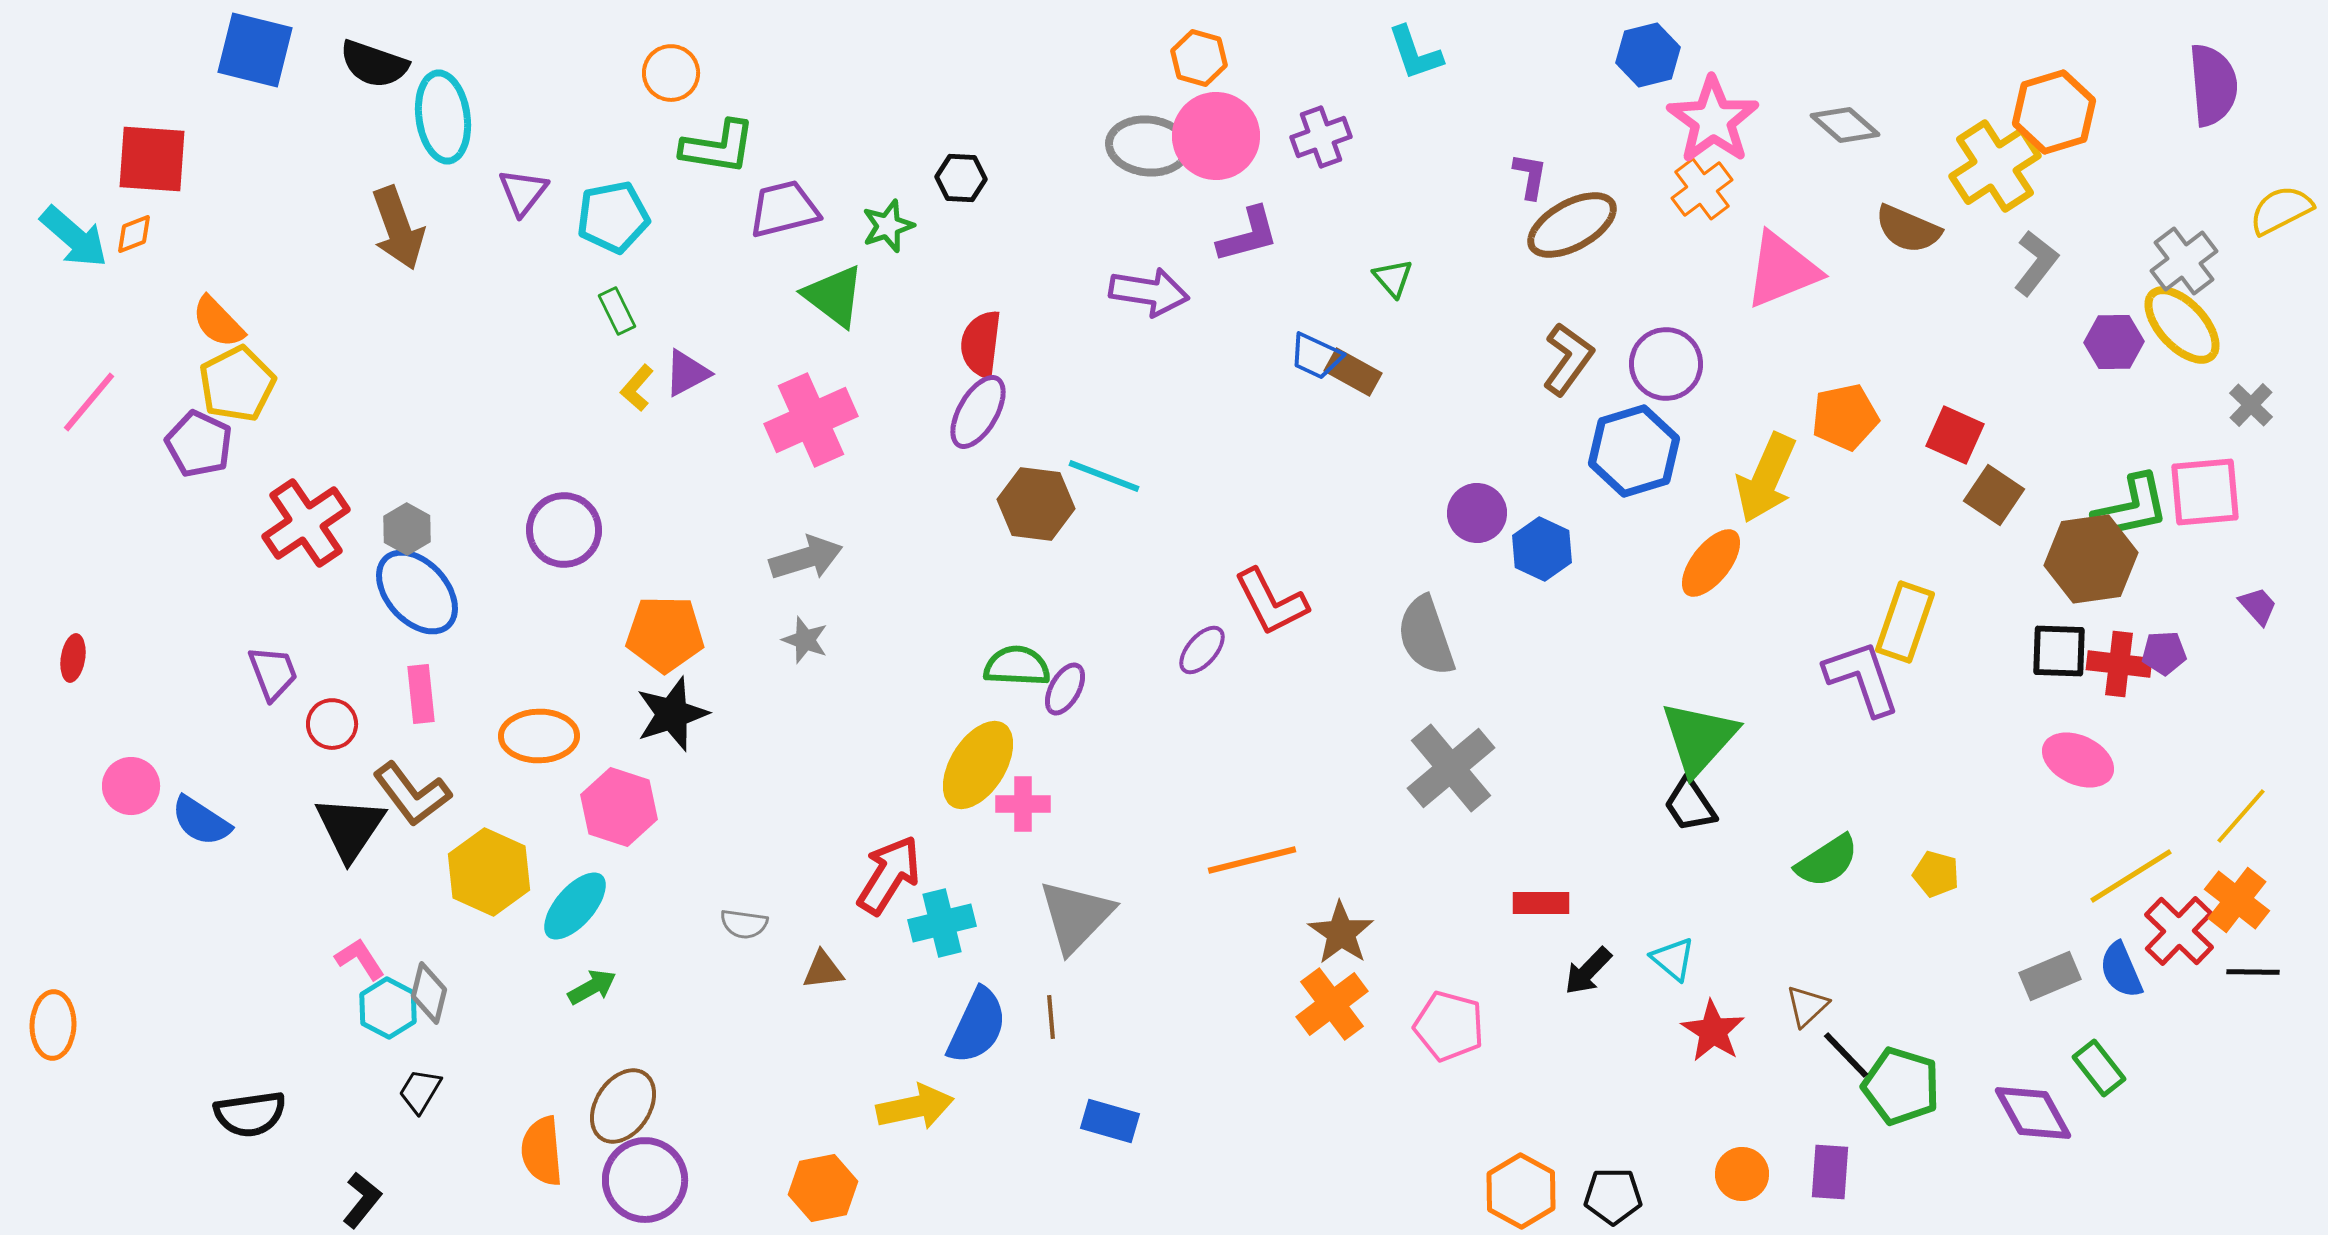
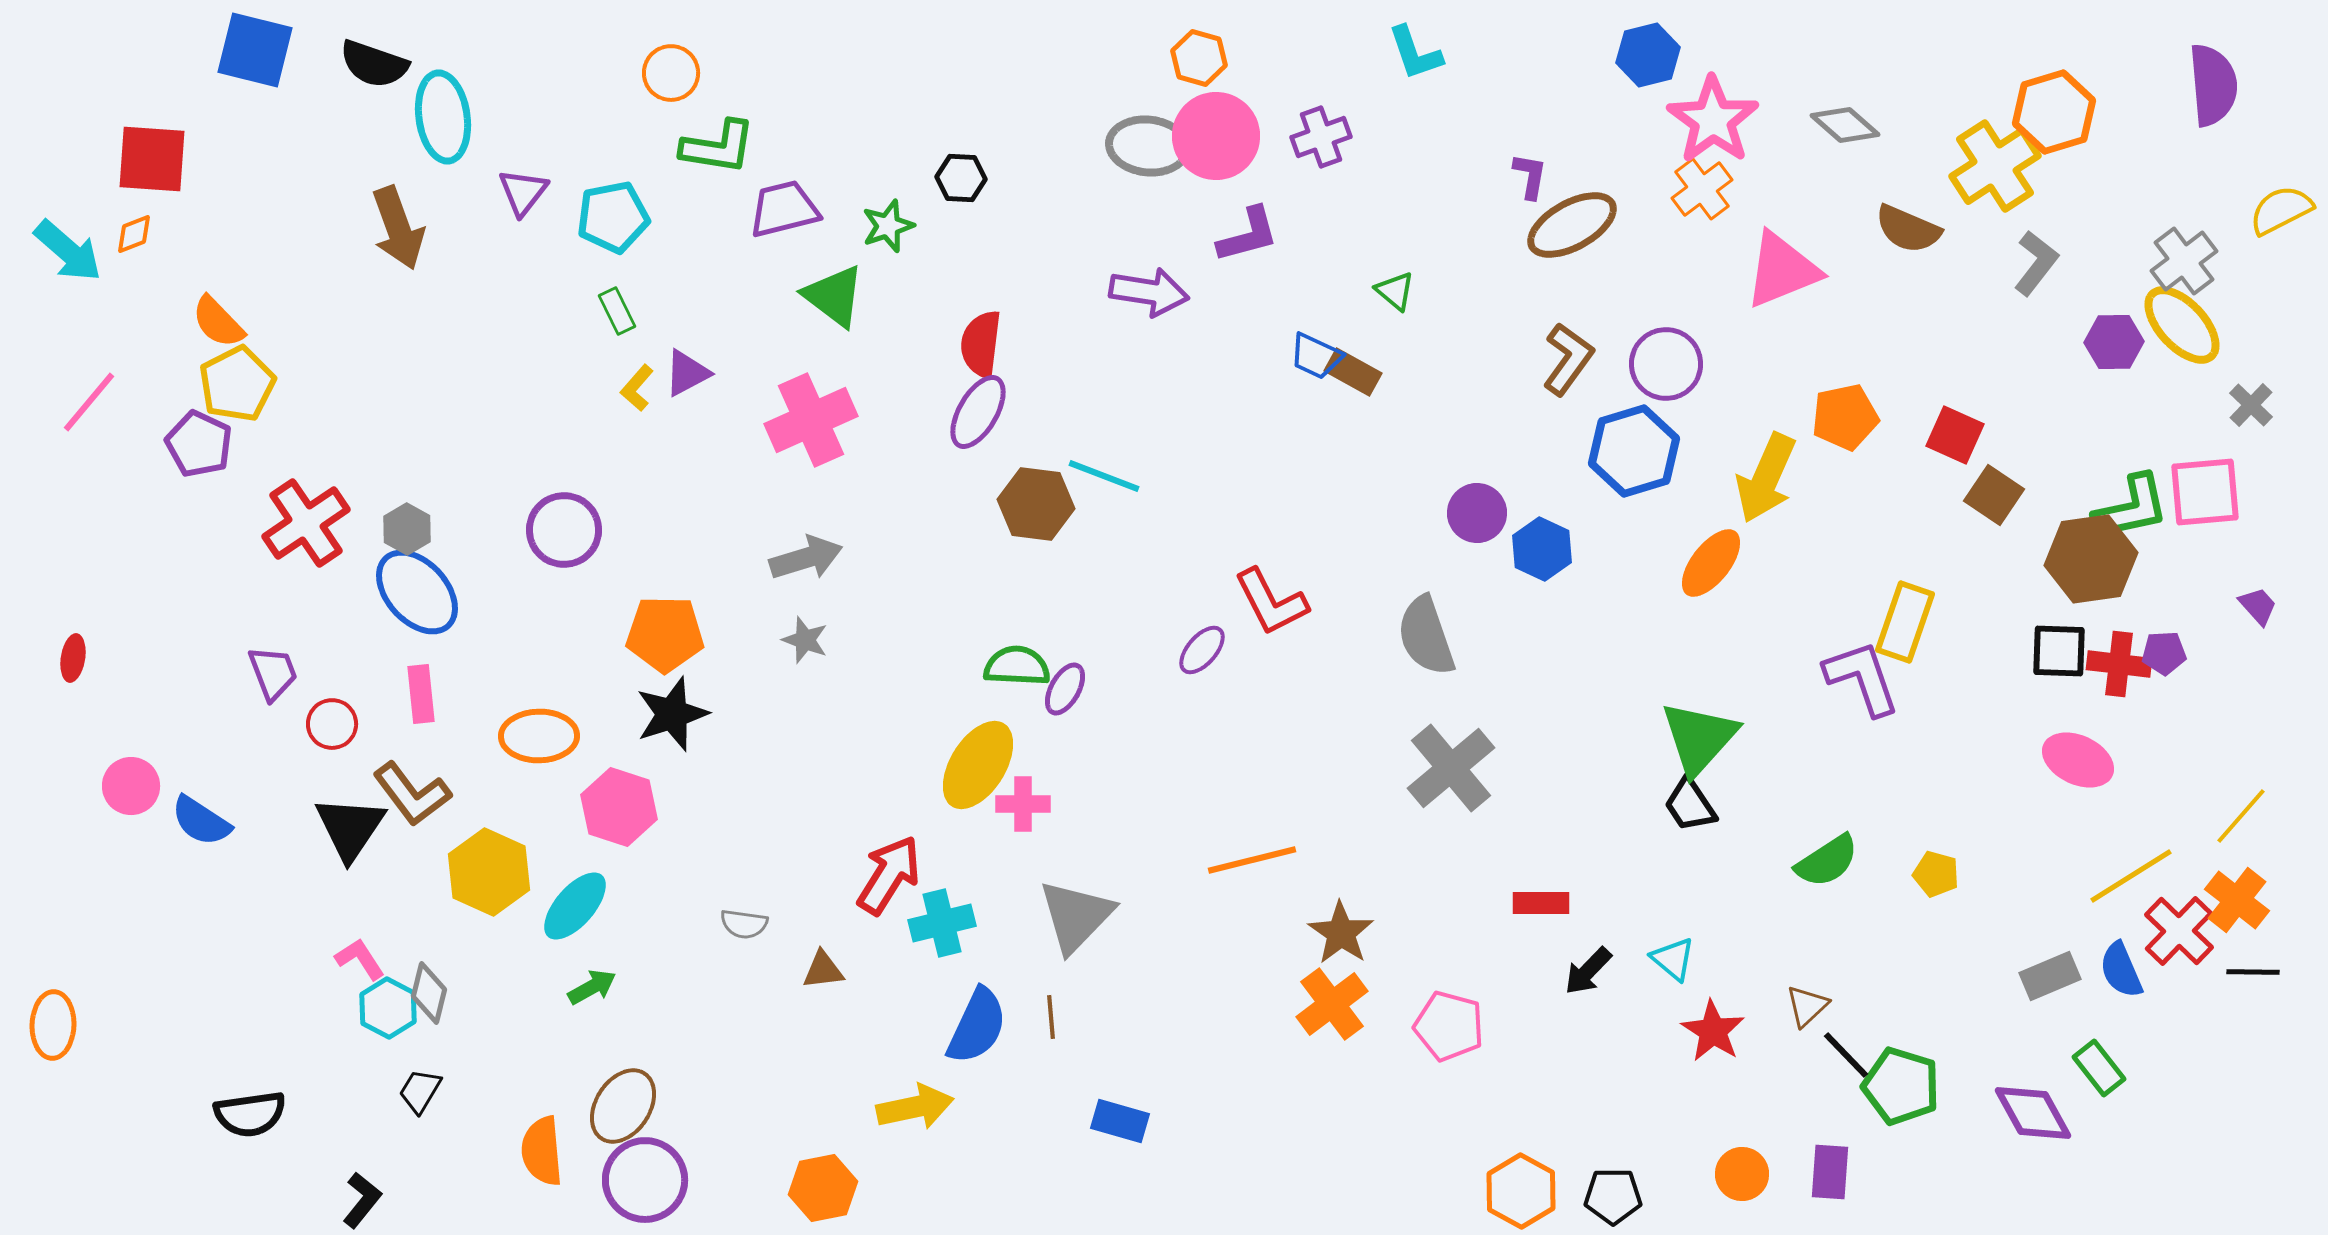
cyan arrow at (74, 237): moved 6 px left, 14 px down
green triangle at (1393, 278): moved 2 px right, 13 px down; rotated 9 degrees counterclockwise
blue rectangle at (1110, 1121): moved 10 px right
